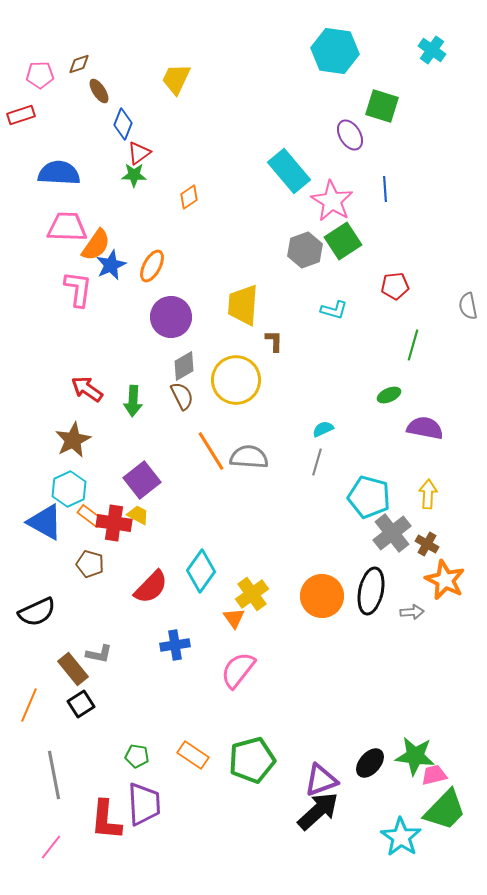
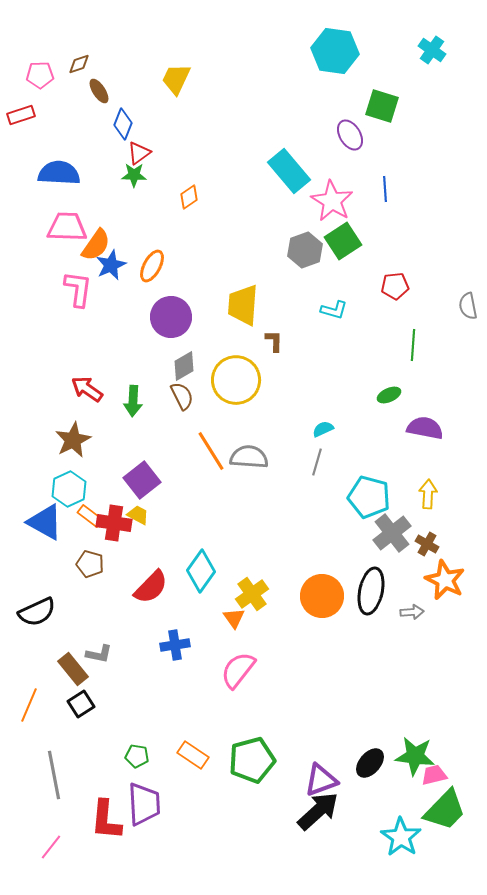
green line at (413, 345): rotated 12 degrees counterclockwise
